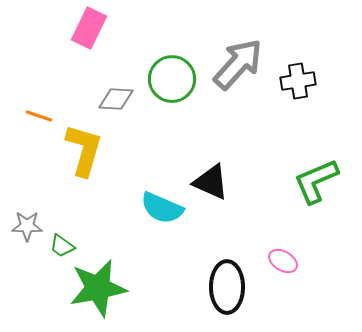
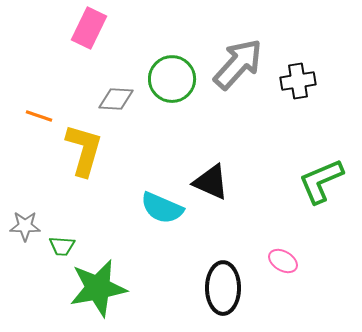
green L-shape: moved 5 px right
gray star: moved 2 px left
green trapezoid: rotated 32 degrees counterclockwise
black ellipse: moved 4 px left, 1 px down
